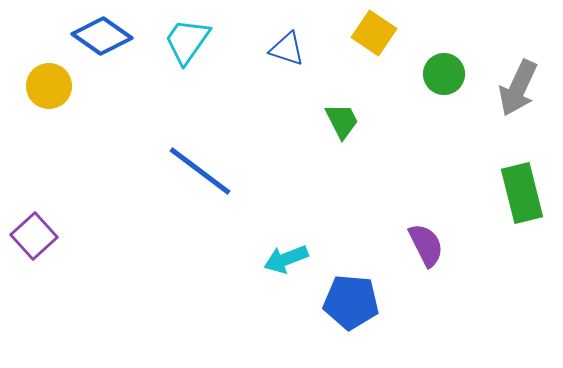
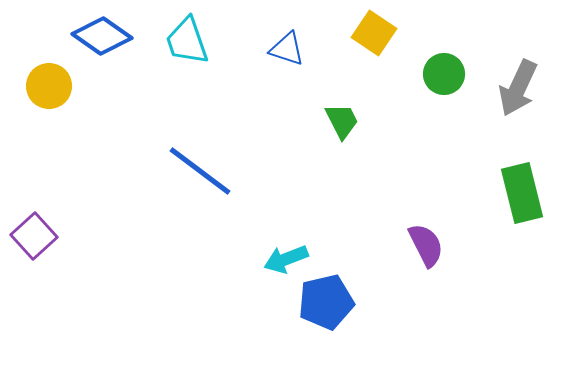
cyan trapezoid: rotated 54 degrees counterclockwise
blue pentagon: moved 25 px left; rotated 18 degrees counterclockwise
